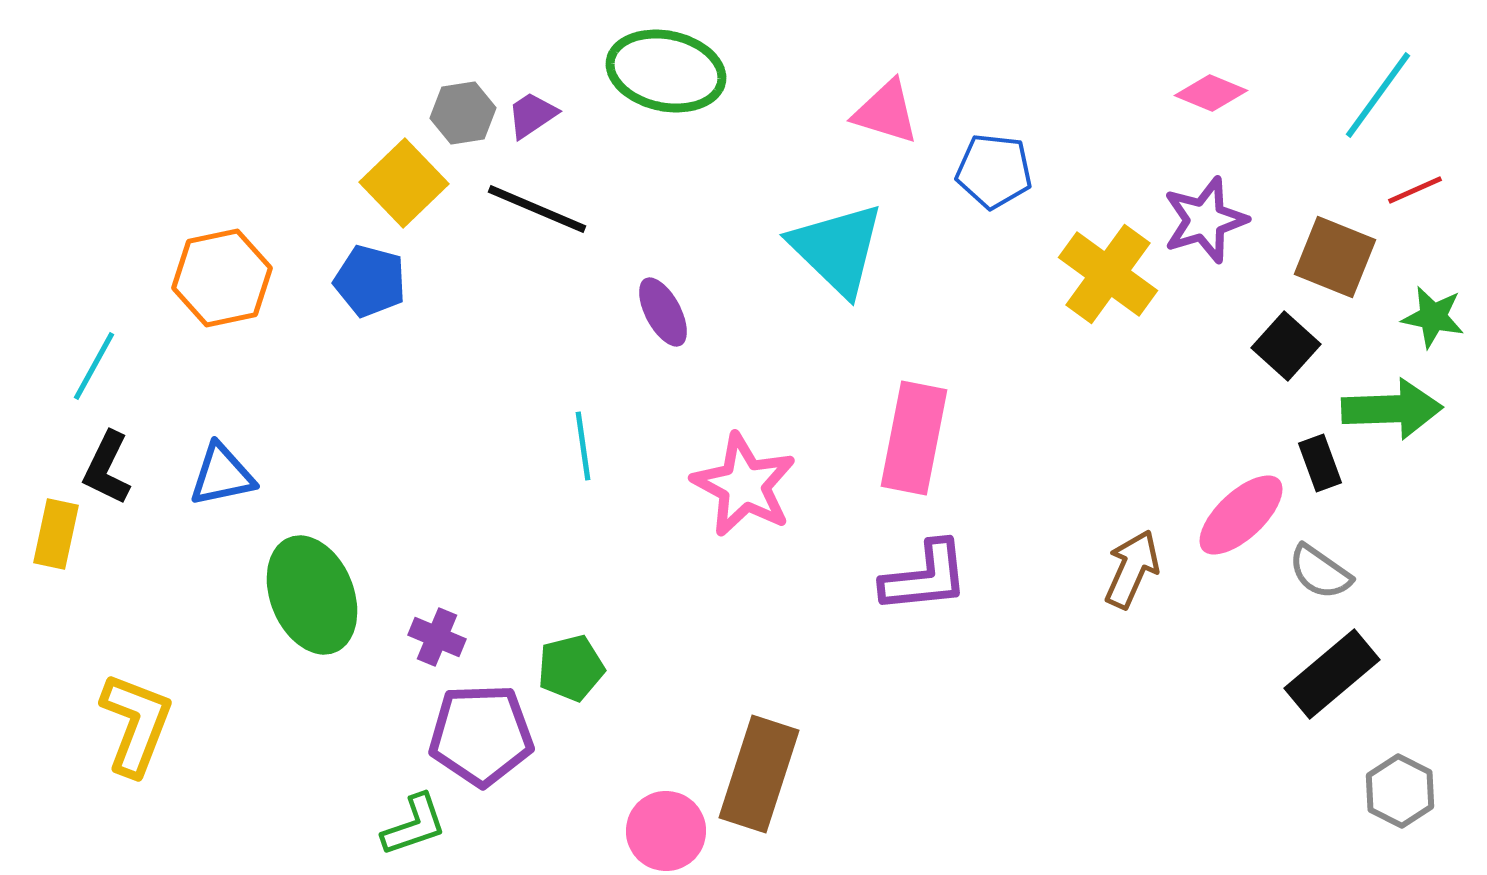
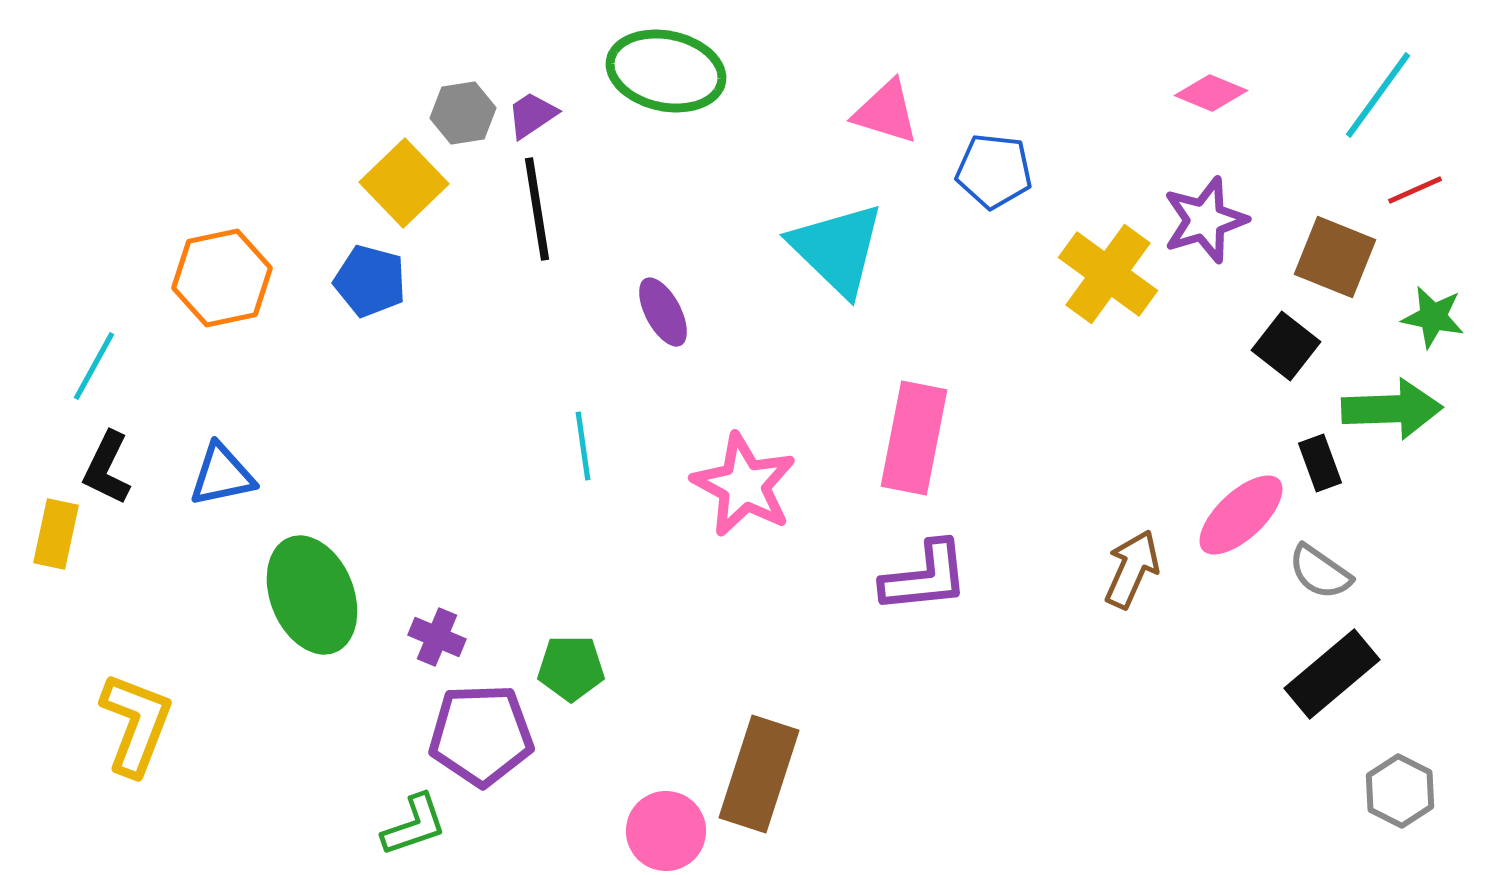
black line at (537, 209): rotated 58 degrees clockwise
black square at (1286, 346): rotated 4 degrees counterclockwise
green pentagon at (571, 668): rotated 14 degrees clockwise
